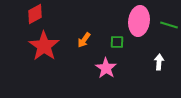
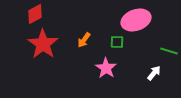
pink ellipse: moved 3 px left, 1 px up; rotated 64 degrees clockwise
green line: moved 26 px down
red star: moved 1 px left, 2 px up
white arrow: moved 5 px left, 11 px down; rotated 35 degrees clockwise
